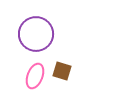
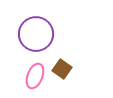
brown square: moved 2 px up; rotated 18 degrees clockwise
